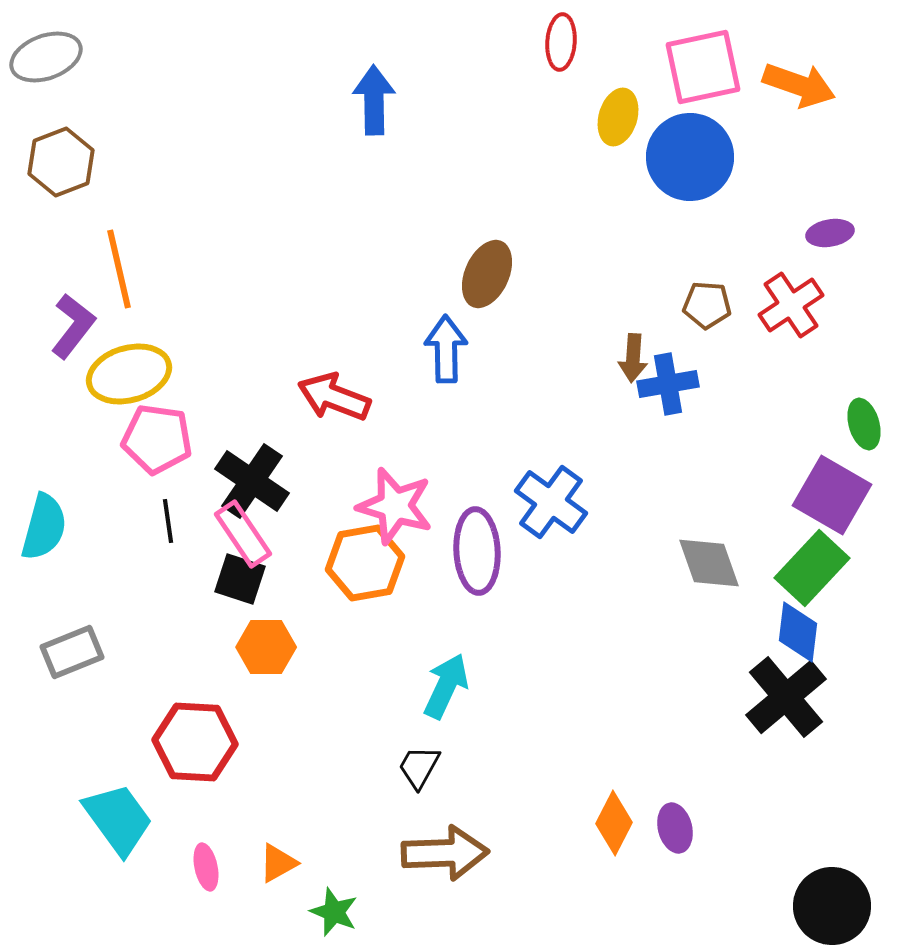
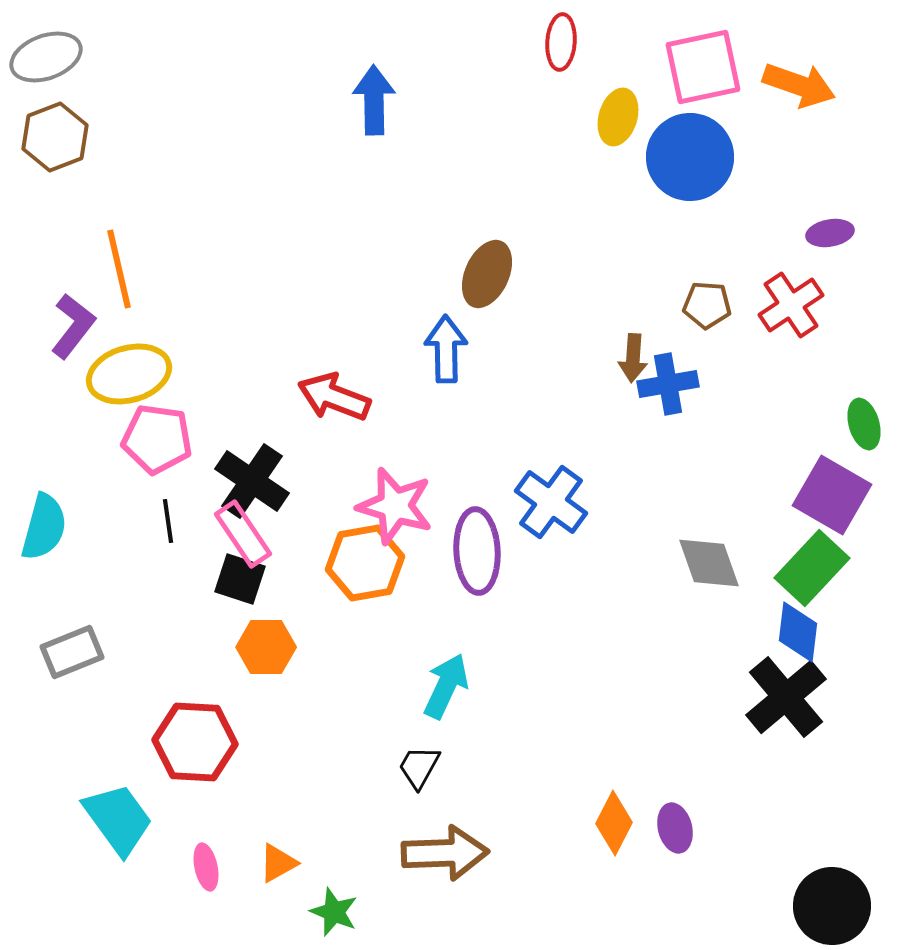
brown hexagon at (61, 162): moved 6 px left, 25 px up
